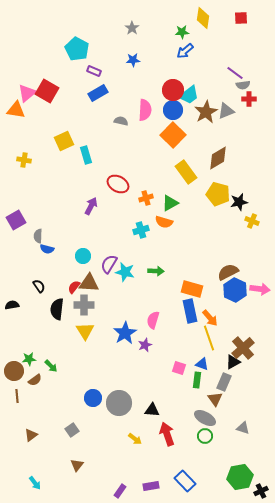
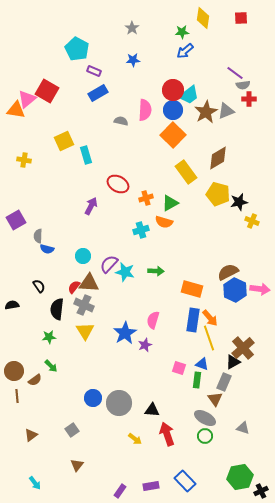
pink triangle at (27, 93): moved 6 px down
purple semicircle at (109, 264): rotated 12 degrees clockwise
gray cross at (84, 305): rotated 24 degrees clockwise
blue rectangle at (190, 311): moved 3 px right, 9 px down; rotated 20 degrees clockwise
green star at (29, 359): moved 20 px right, 22 px up
